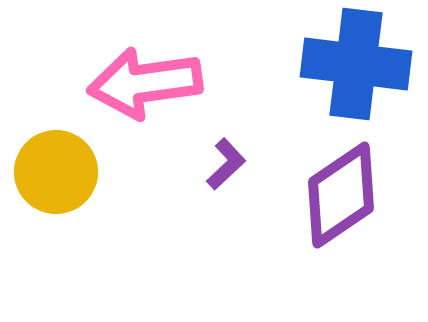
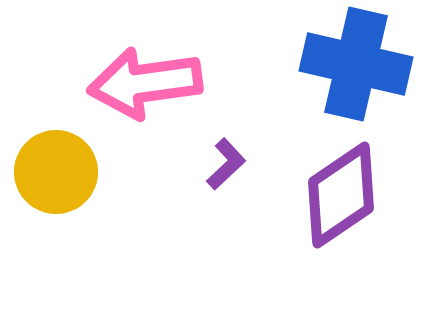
blue cross: rotated 6 degrees clockwise
